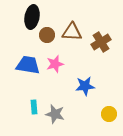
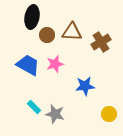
blue trapezoid: rotated 20 degrees clockwise
cyan rectangle: rotated 40 degrees counterclockwise
